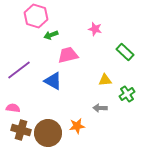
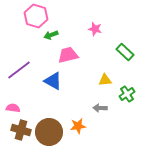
orange star: moved 1 px right
brown circle: moved 1 px right, 1 px up
